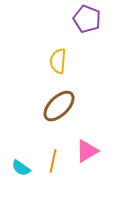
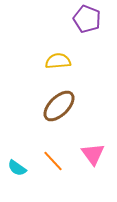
yellow semicircle: rotated 80 degrees clockwise
pink triangle: moved 6 px right, 3 px down; rotated 35 degrees counterclockwise
orange line: rotated 55 degrees counterclockwise
cyan semicircle: moved 4 px left
